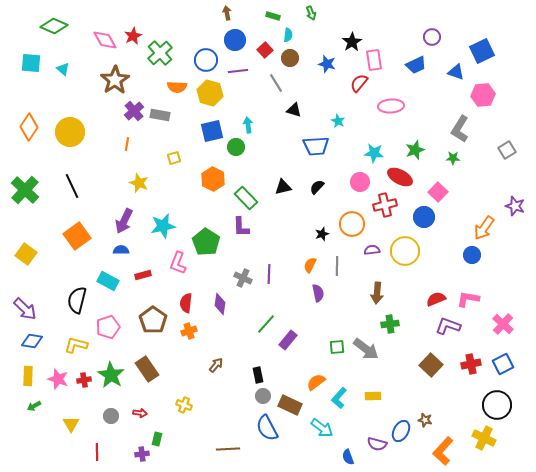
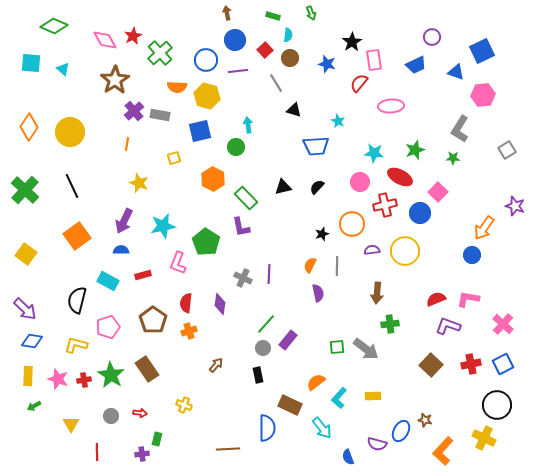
yellow hexagon at (210, 93): moved 3 px left, 3 px down
blue square at (212, 131): moved 12 px left
blue circle at (424, 217): moved 4 px left, 4 px up
purple L-shape at (241, 227): rotated 10 degrees counterclockwise
gray circle at (263, 396): moved 48 px up
blue semicircle at (267, 428): rotated 152 degrees counterclockwise
cyan arrow at (322, 428): rotated 15 degrees clockwise
